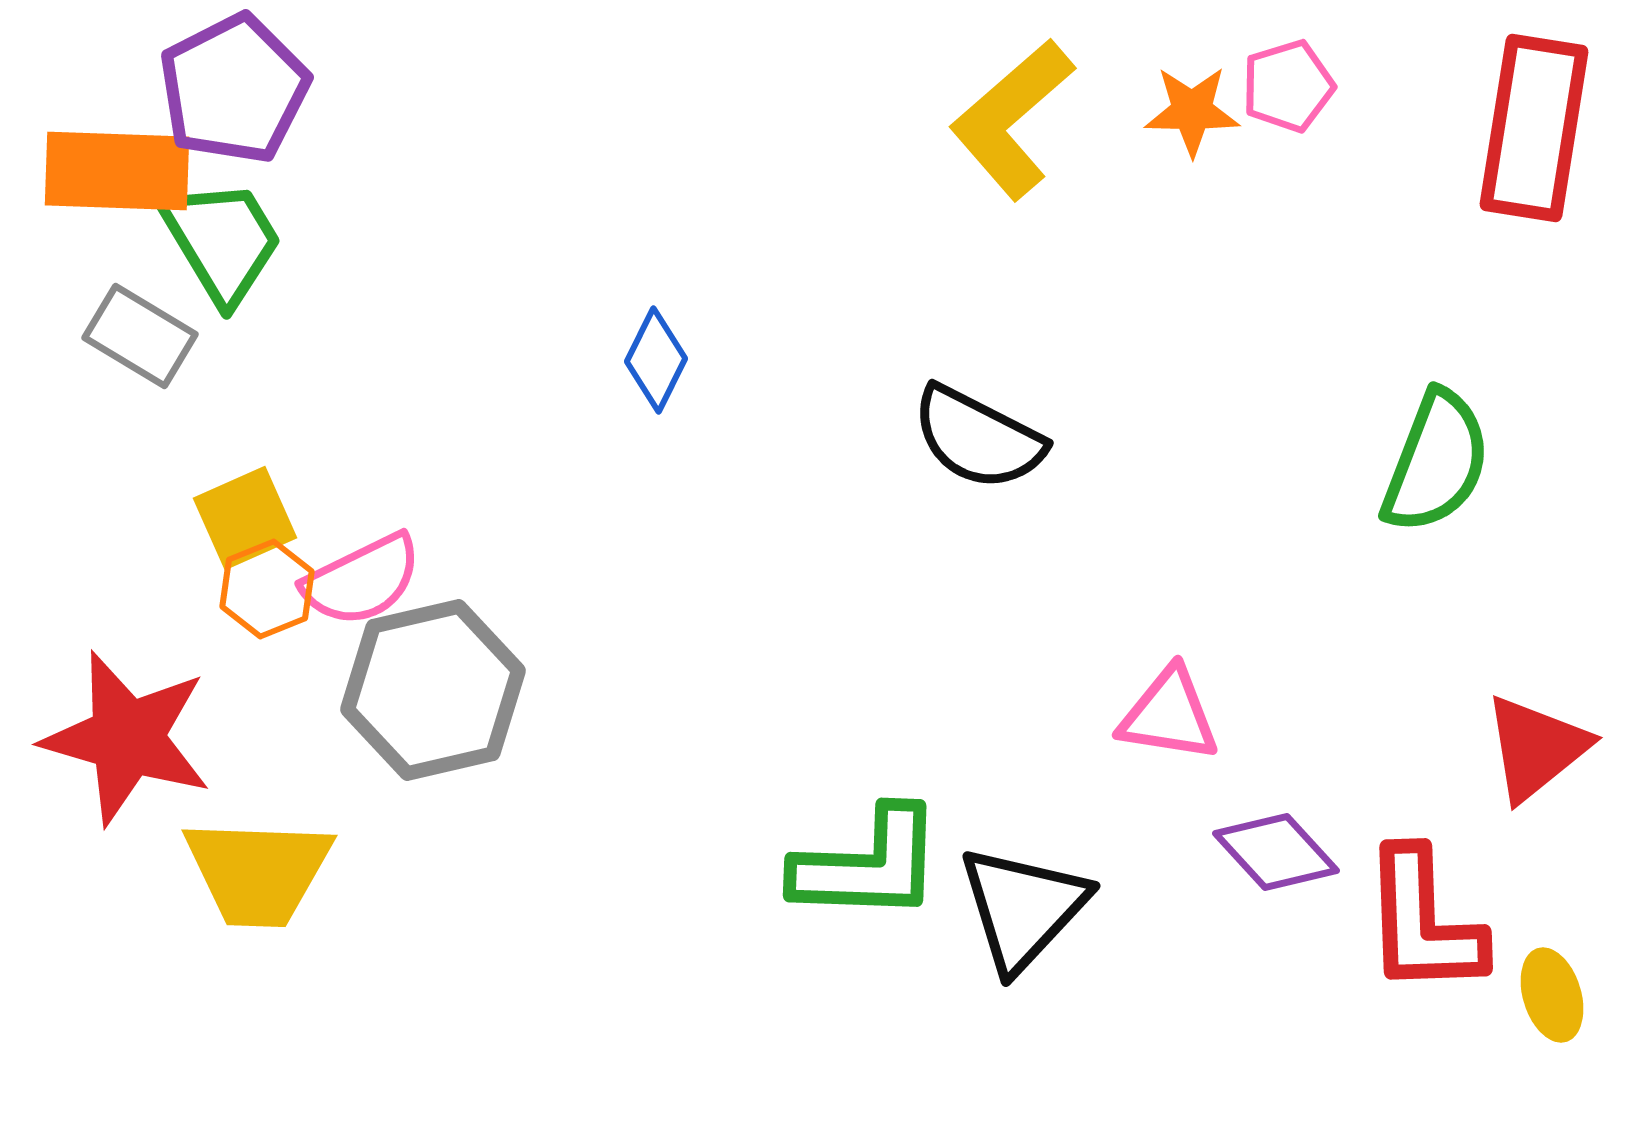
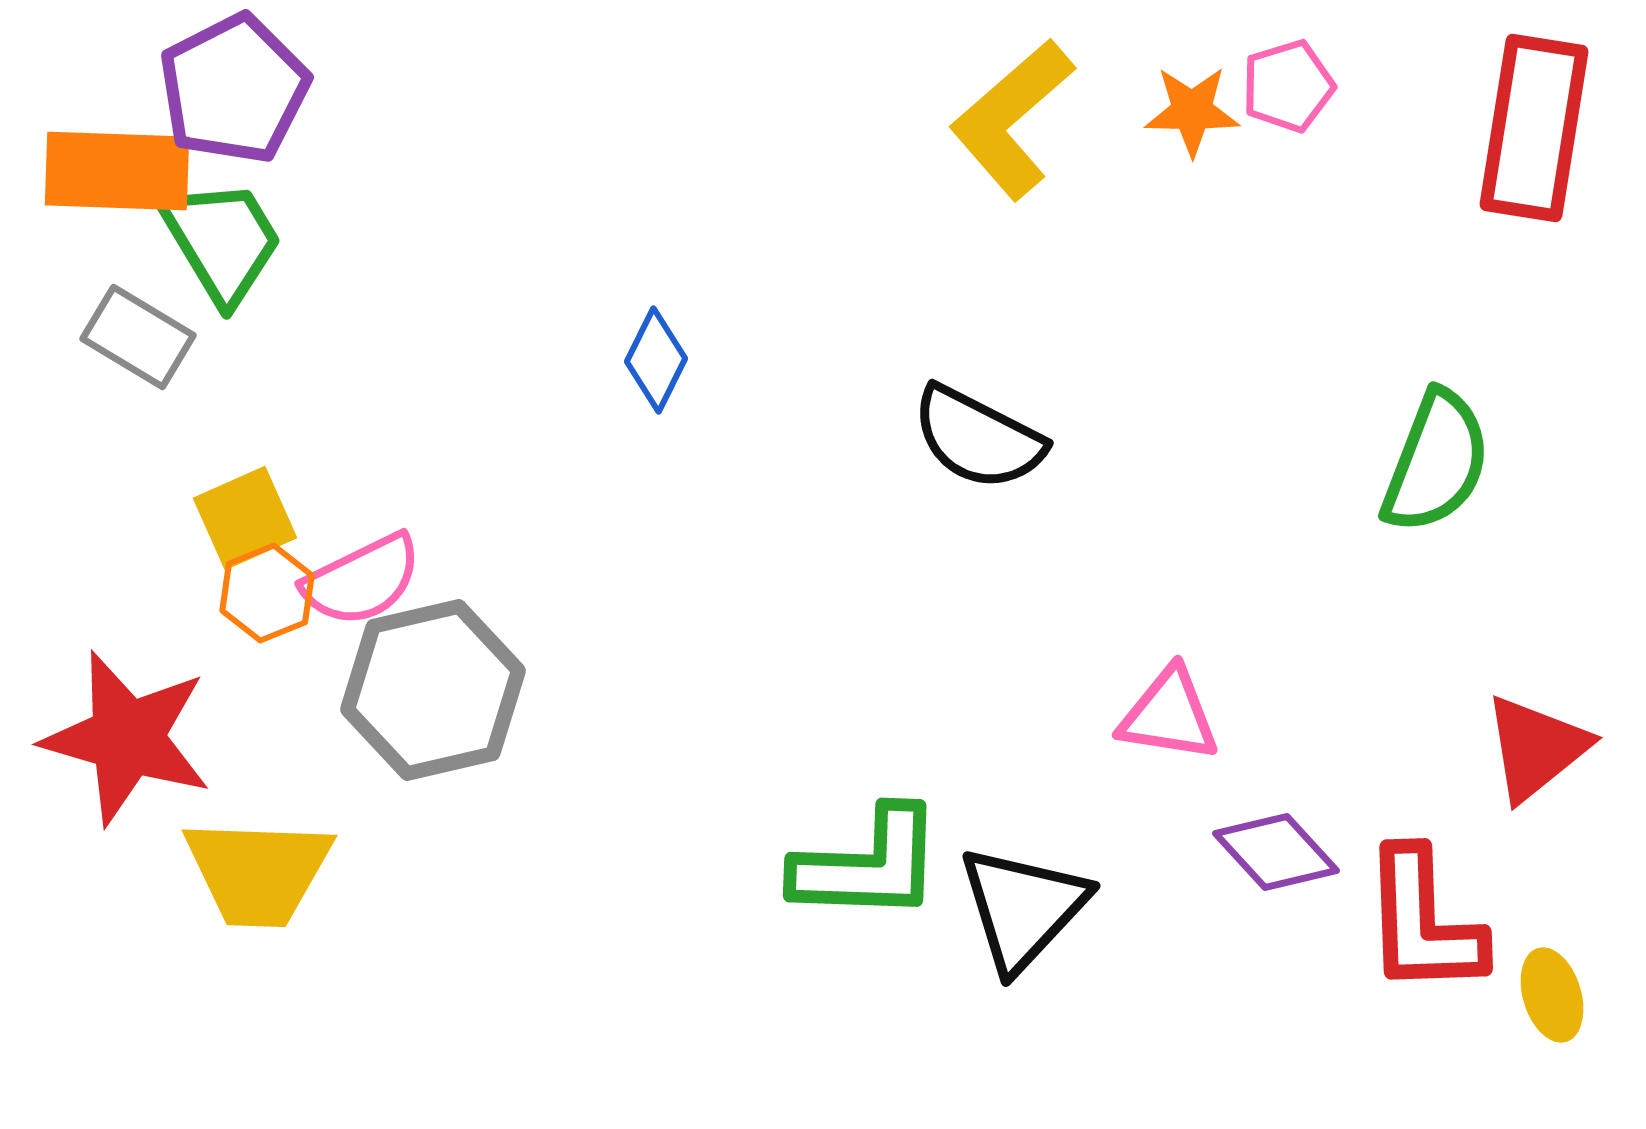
gray rectangle: moved 2 px left, 1 px down
orange hexagon: moved 4 px down
